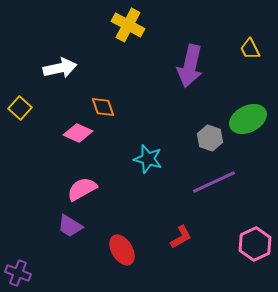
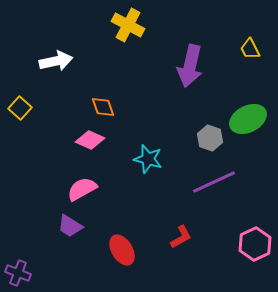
white arrow: moved 4 px left, 7 px up
pink diamond: moved 12 px right, 7 px down
